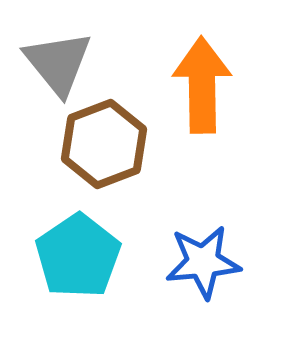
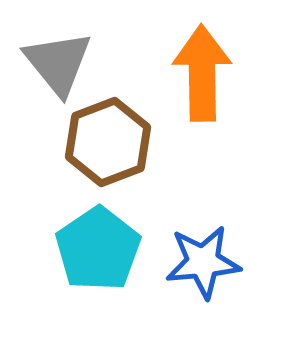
orange arrow: moved 12 px up
brown hexagon: moved 4 px right, 2 px up
cyan pentagon: moved 20 px right, 7 px up
